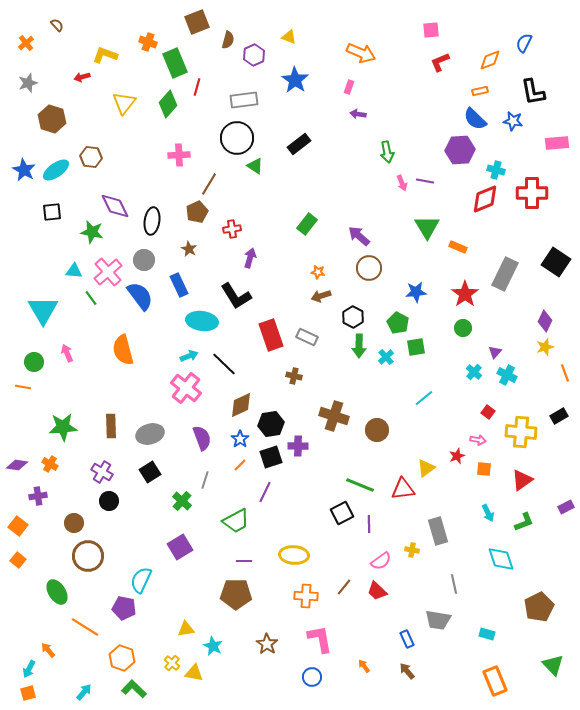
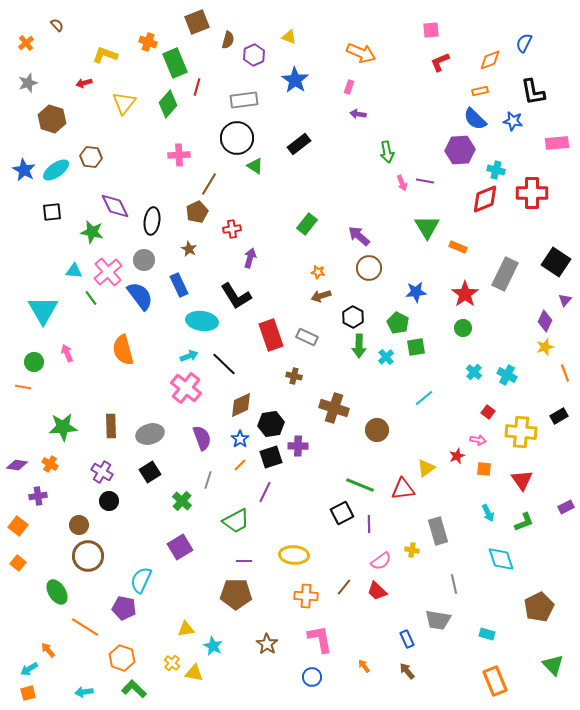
red arrow at (82, 77): moved 2 px right, 6 px down
purple triangle at (495, 352): moved 70 px right, 52 px up
brown cross at (334, 416): moved 8 px up
gray line at (205, 480): moved 3 px right
red triangle at (522, 480): rotated 30 degrees counterclockwise
brown circle at (74, 523): moved 5 px right, 2 px down
orange square at (18, 560): moved 3 px down
cyan arrow at (29, 669): rotated 30 degrees clockwise
cyan arrow at (84, 692): rotated 138 degrees counterclockwise
